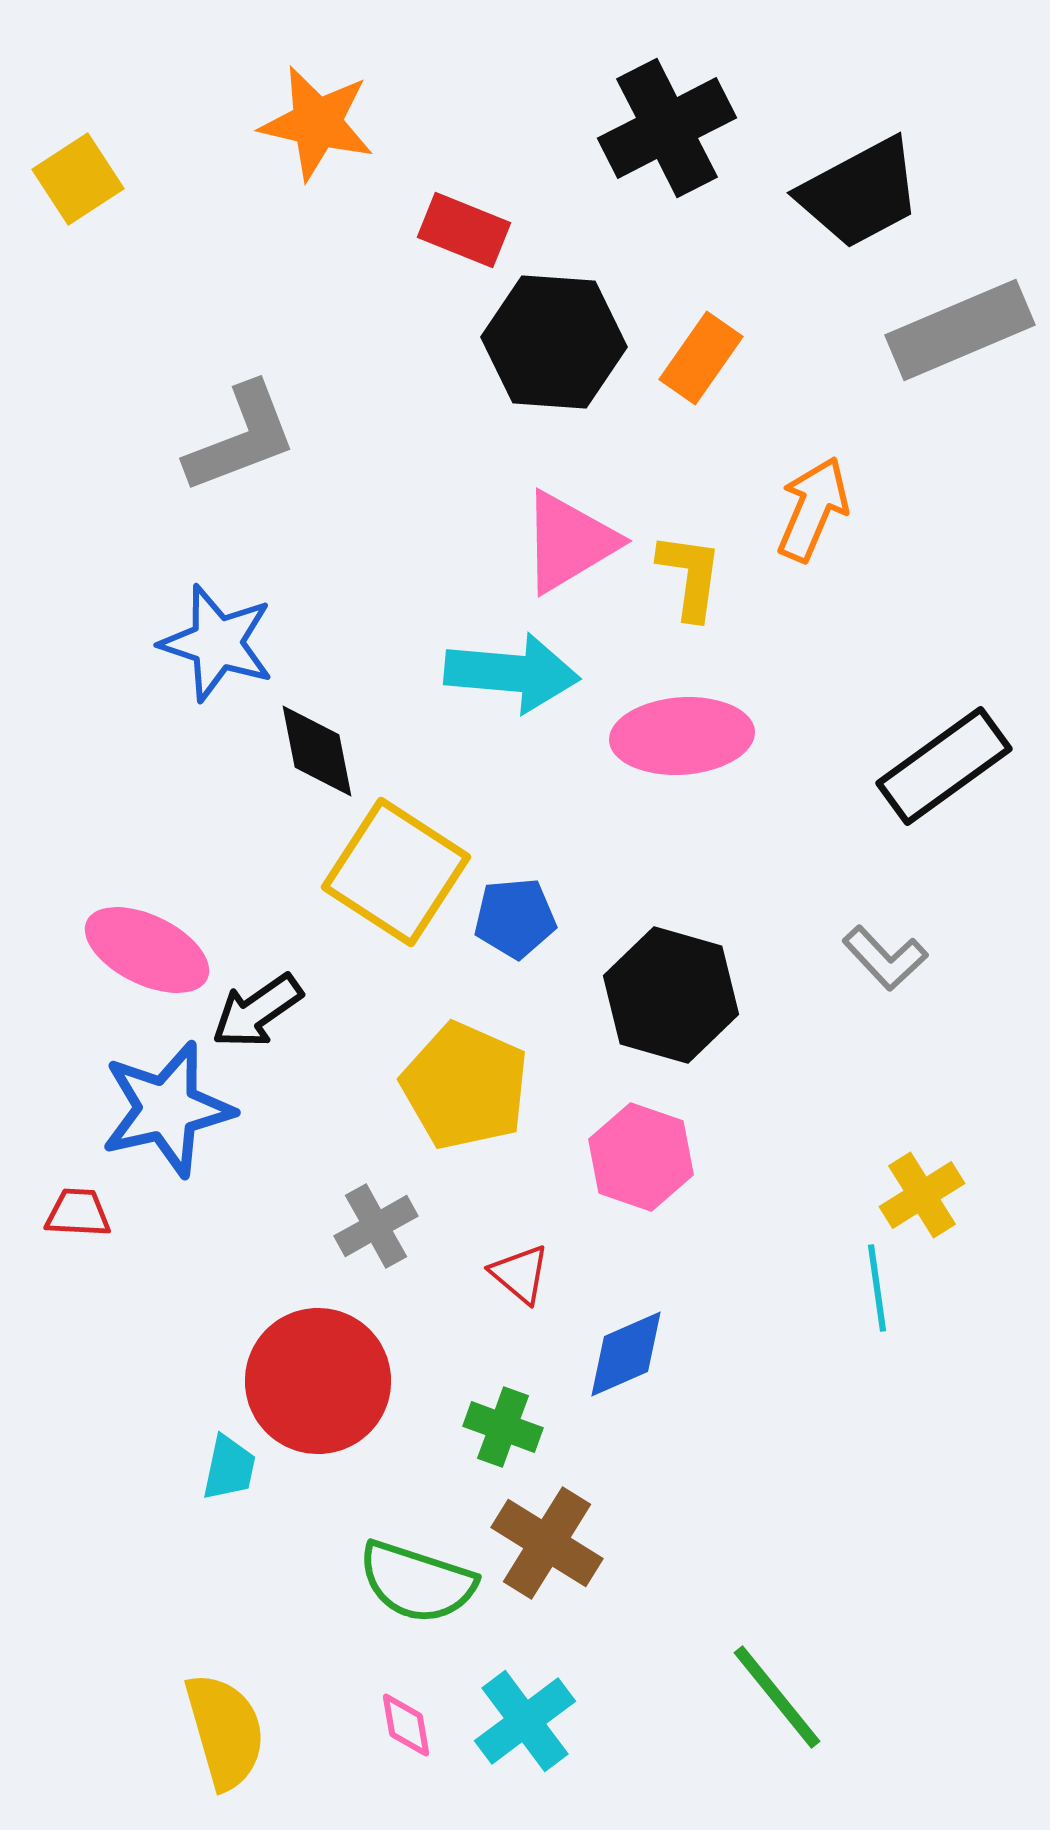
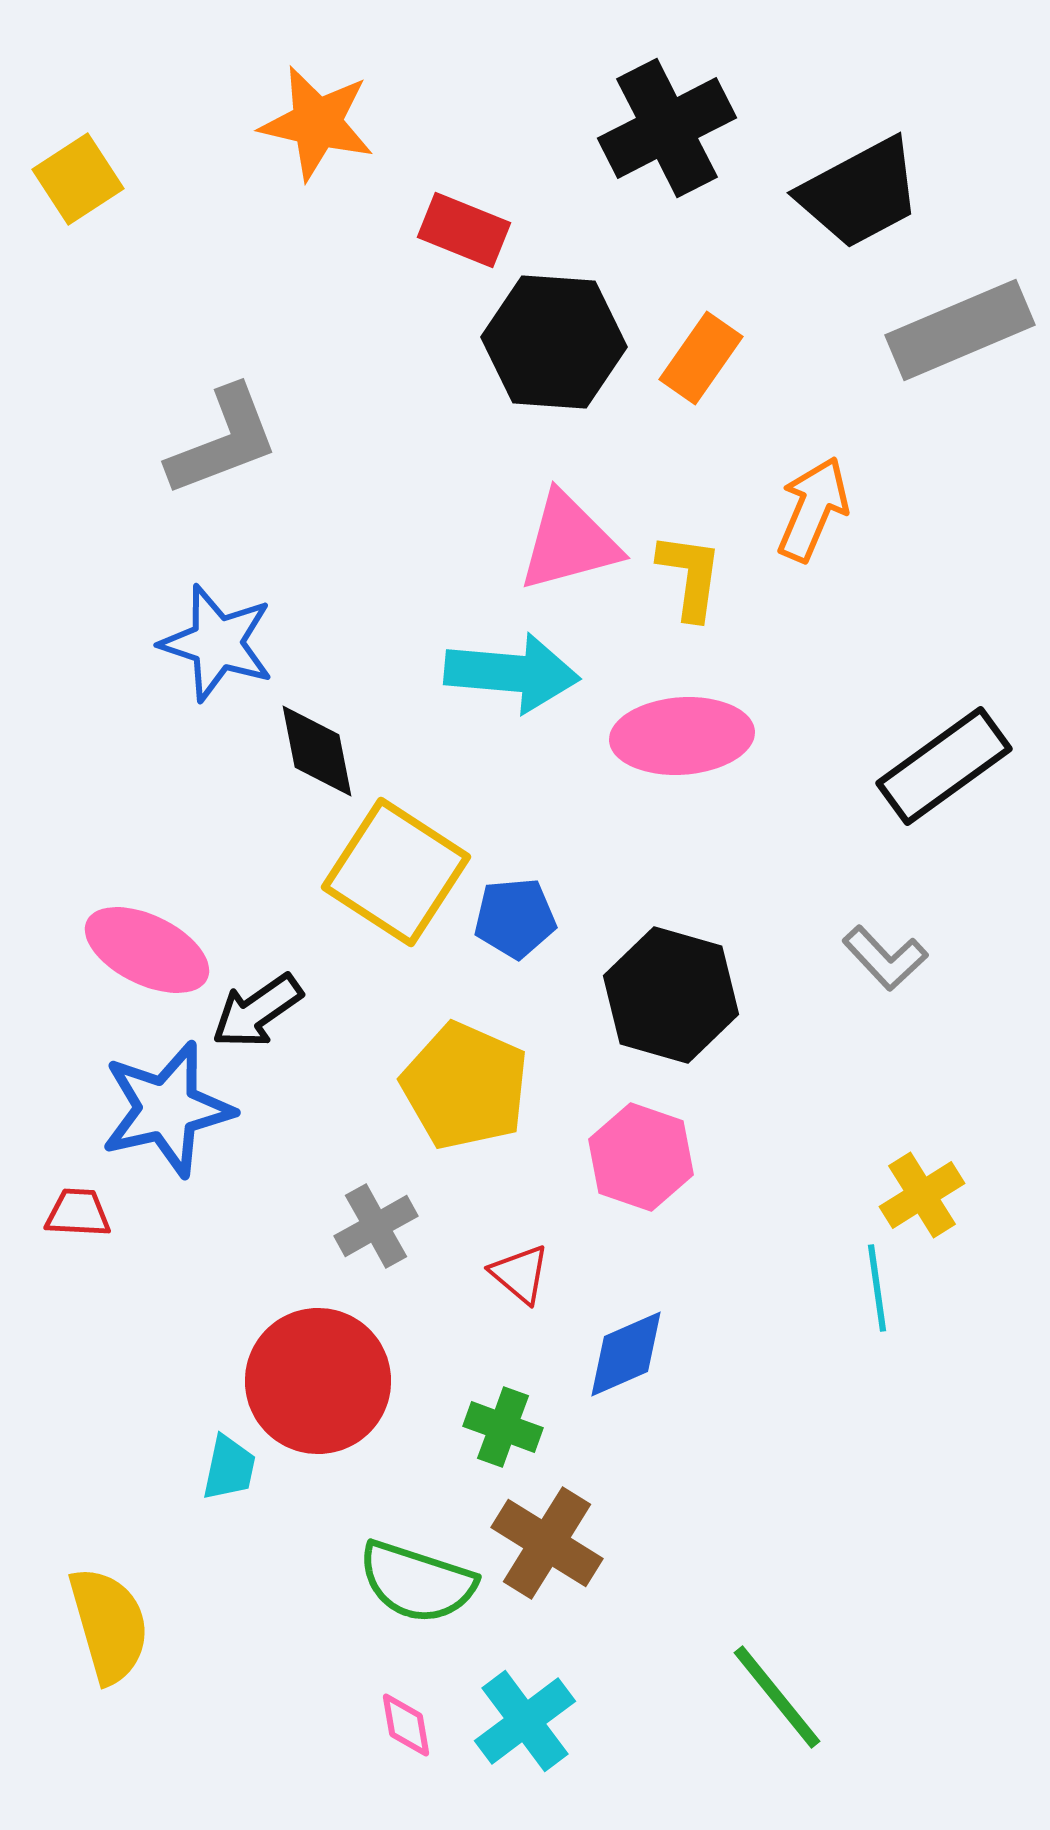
gray L-shape at (241, 438): moved 18 px left, 3 px down
pink triangle at (569, 542): rotated 16 degrees clockwise
yellow semicircle at (225, 1731): moved 116 px left, 106 px up
